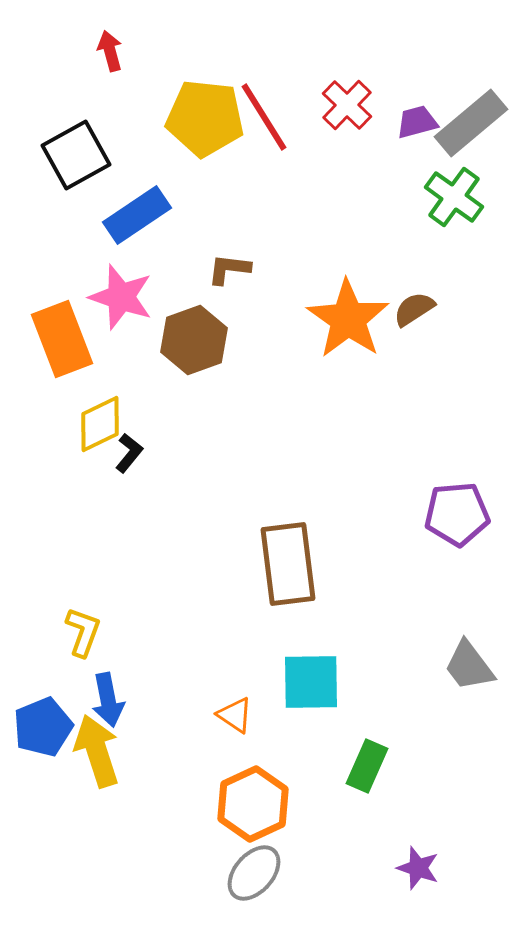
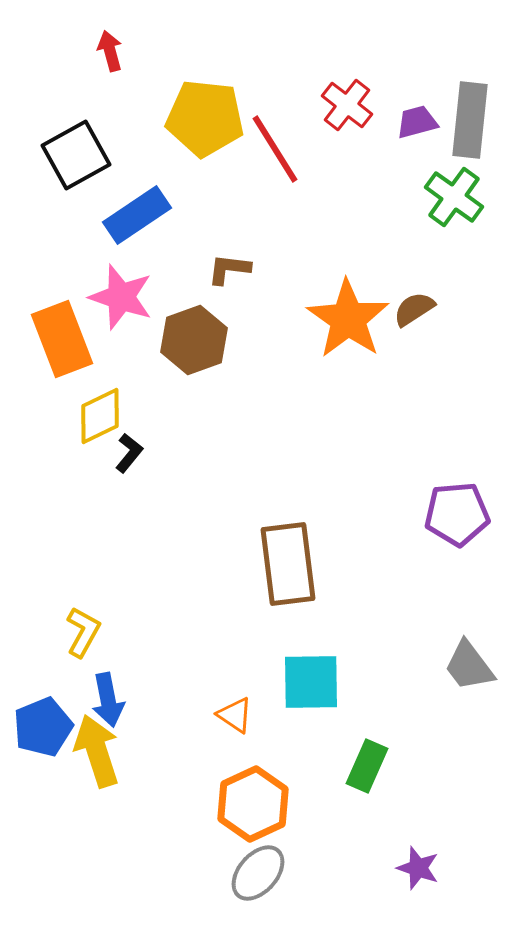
red cross: rotated 6 degrees counterclockwise
red line: moved 11 px right, 32 px down
gray rectangle: moved 1 px left, 3 px up; rotated 44 degrees counterclockwise
yellow diamond: moved 8 px up
yellow L-shape: rotated 9 degrees clockwise
gray ellipse: moved 4 px right
